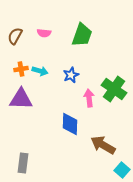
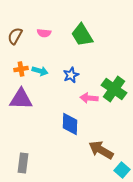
green trapezoid: rotated 130 degrees clockwise
pink arrow: rotated 78 degrees counterclockwise
brown arrow: moved 2 px left, 5 px down
